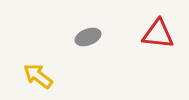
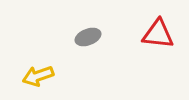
yellow arrow: rotated 56 degrees counterclockwise
